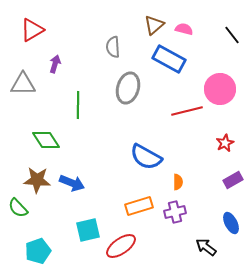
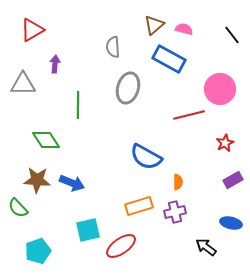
purple arrow: rotated 12 degrees counterclockwise
red line: moved 2 px right, 4 px down
blue ellipse: rotated 50 degrees counterclockwise
